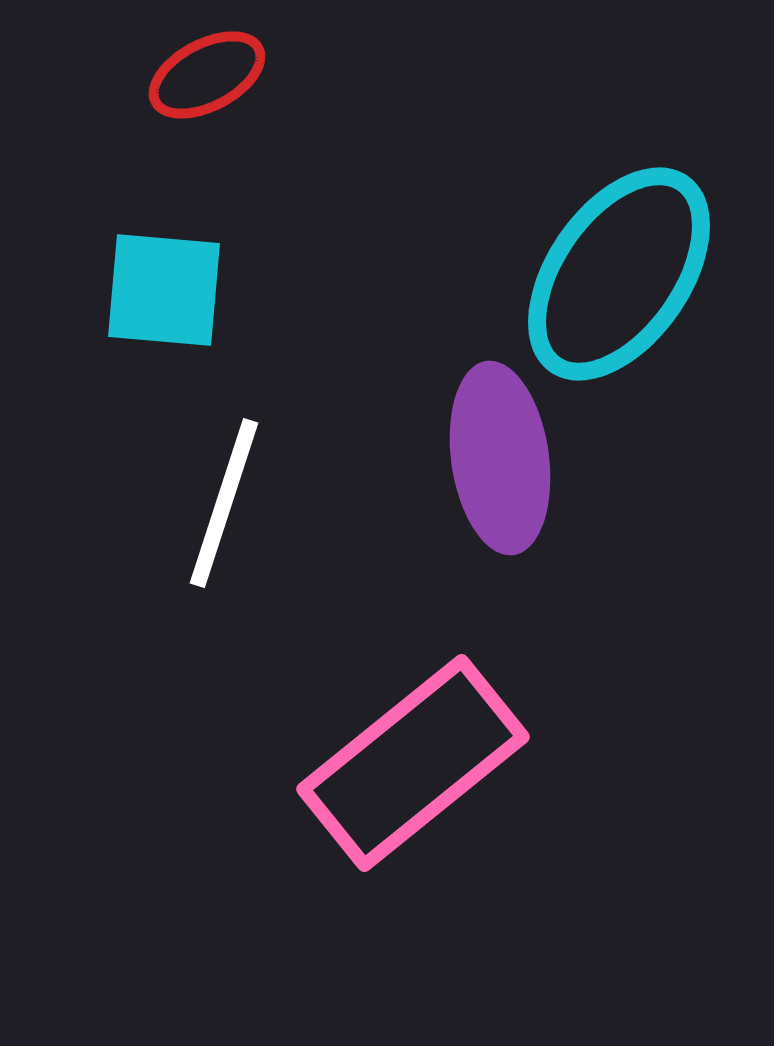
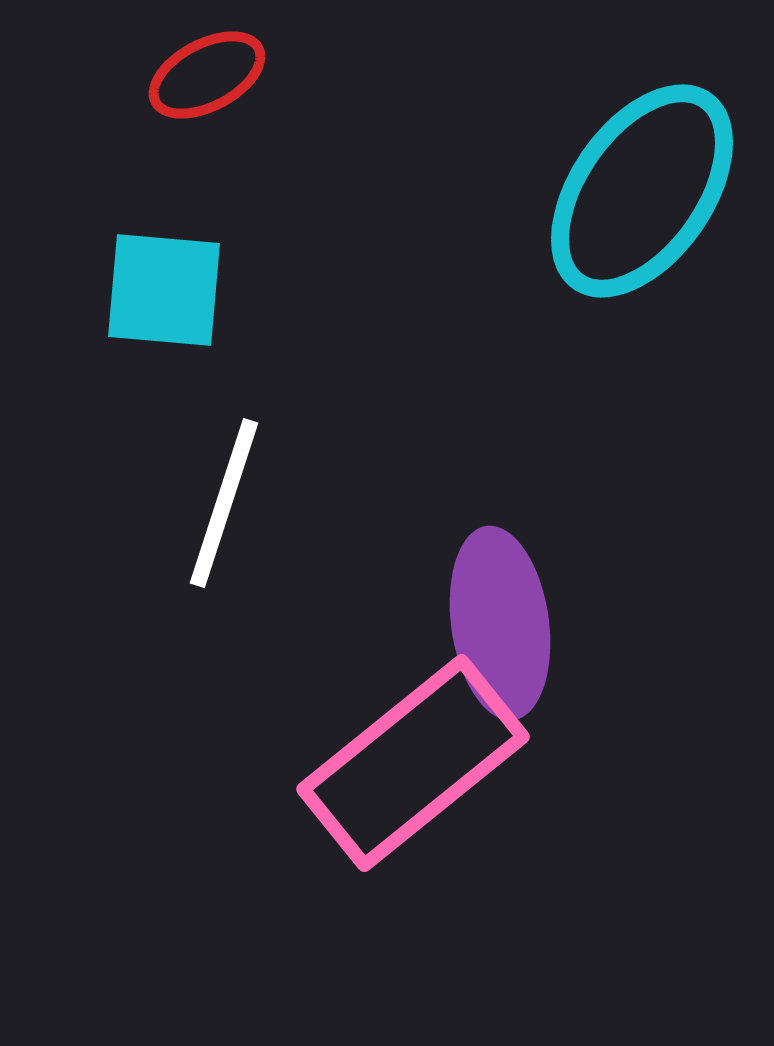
cyan ellipse: moved 23 px right, 83 px up
purple ellipse: moved 165 px down
